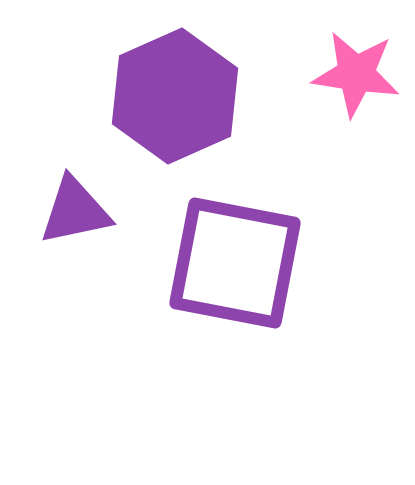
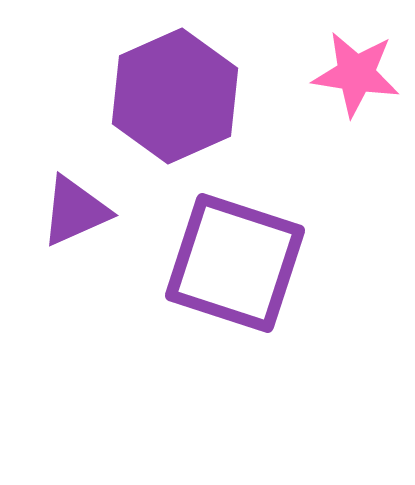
purple triangle: rotated 12 degrees counterclockwise
purple square: rotated 7 degrees clockwise
